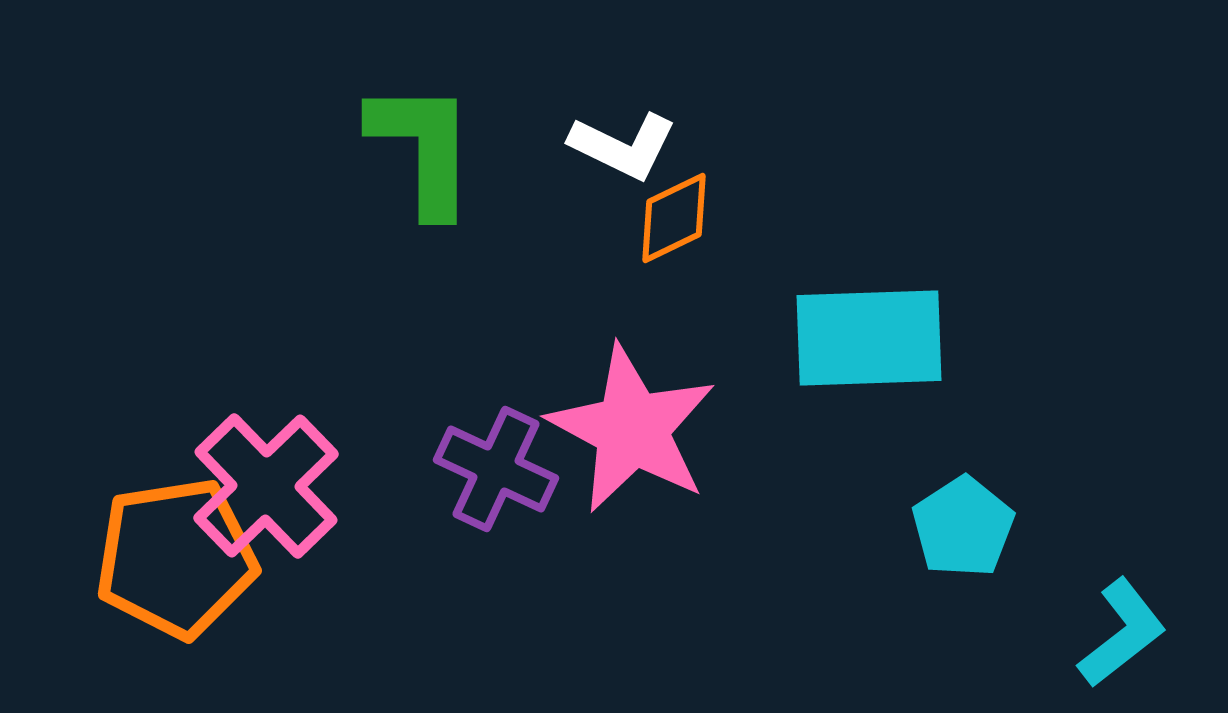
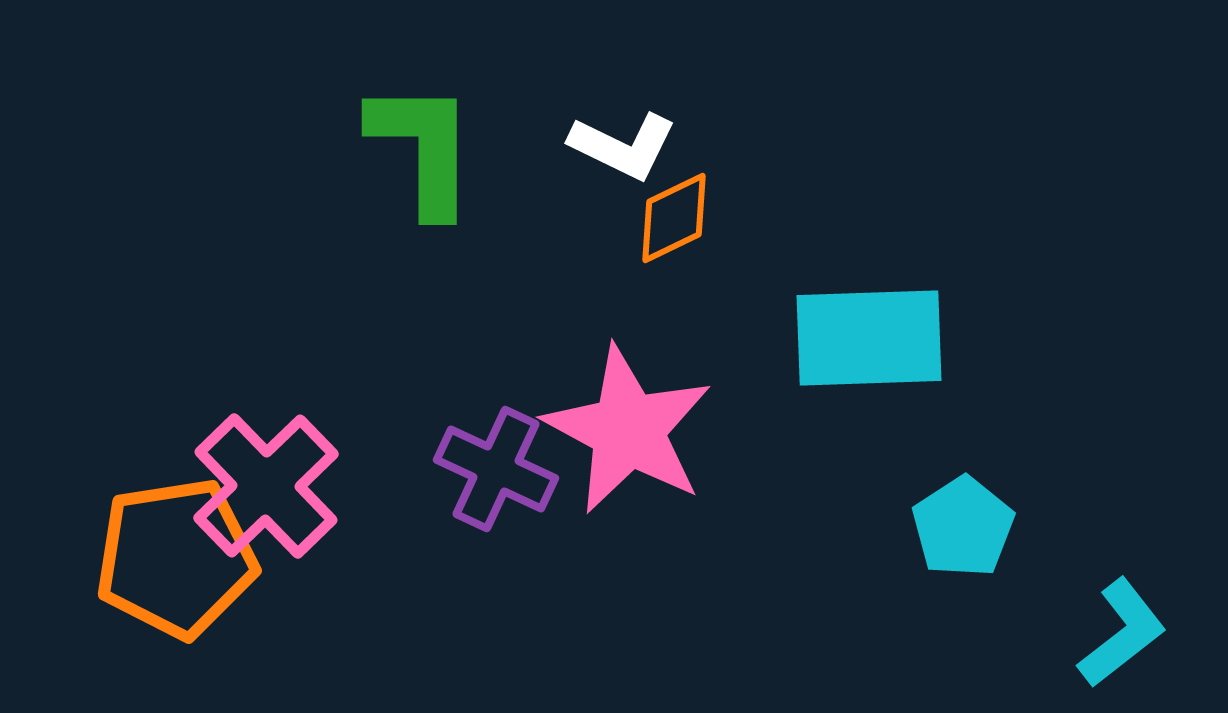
pink star: moved 4 px left, 1 px down
